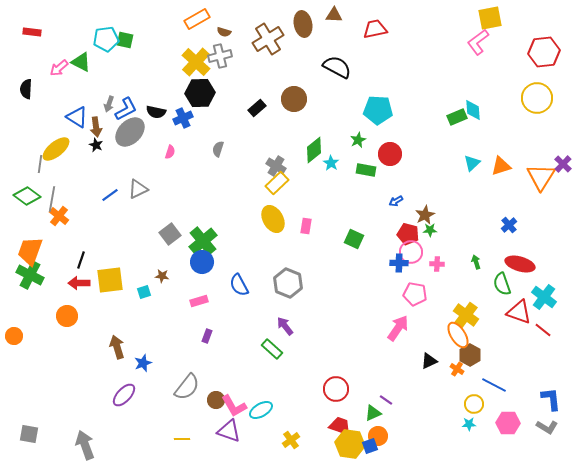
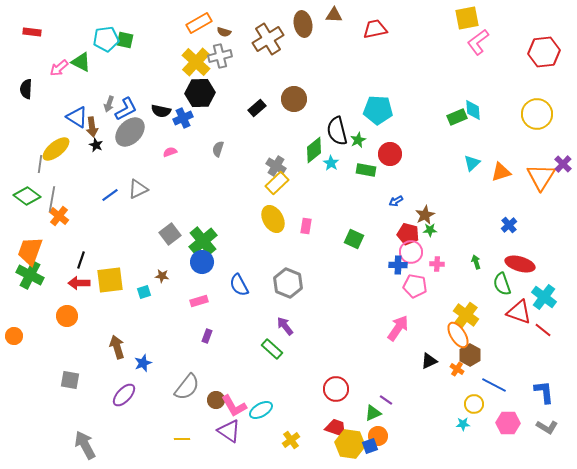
yellow square at (490, 18): moved 23 px left
orange rectangle at (197, 19): moved 2 px right, 4 px down
black semicircle at (337, 67): moved 64 px down; rotated 132 degrees counterclockwise
yellow circle at (537, 98): moved 16 px down
black semicircle at (156, 112): moved 5 px right, 1 px up
brown arrow at (96, 127): moved 4 px left
pink semicircle at (170, 152): rotated 128 degrees counterclockwise
orange triangle at (501, 166): moved 6 px down
blue cross at (399, 263): moved 1 px left, 2 px down
pink pentagon at (415, 294): moved 8 px up
blue L-shape at (551, 399): moved 7 px left, 7 px up
cyan star at (469, 424): moved 6 px left
red trapezoid at (340, 426): moved 4 px left, 2 px down
purple triangle at (229, 431): rotated 15 degrees clockwise
gray square at (29, 434): moved 41 px right, 54 px up
gray arrow at (85, 445): rotated 8 degrees counterclockwise
